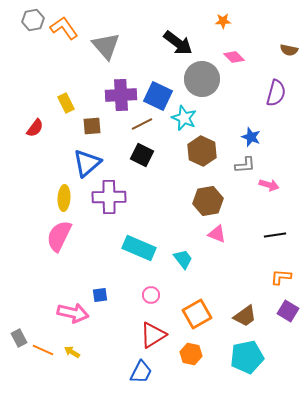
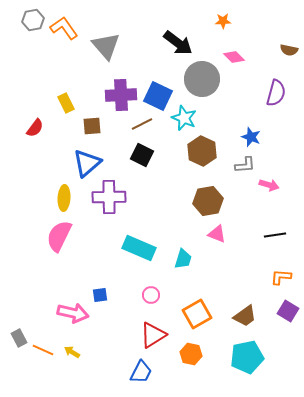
cyan trapezoid at (183, 259): rotated 55 degrees clockwise
